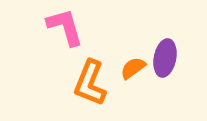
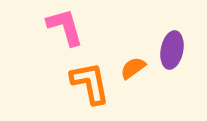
purple ellipse: moved 7 px right, 8 px up
orange L-shape: rotated 147 degrees clockwise
